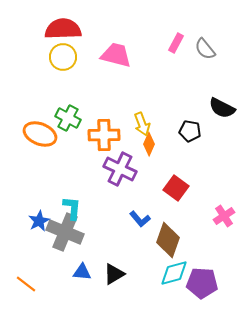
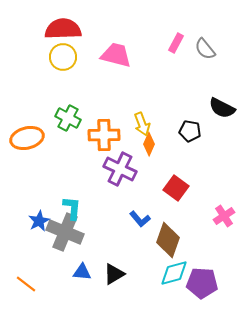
orange ellipse: moved 13 px left, 4 px down; rotated 36 degrees counterclockwise
